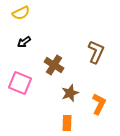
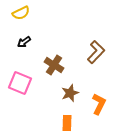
brown L-shape: rotated 20 degrees clockwise
